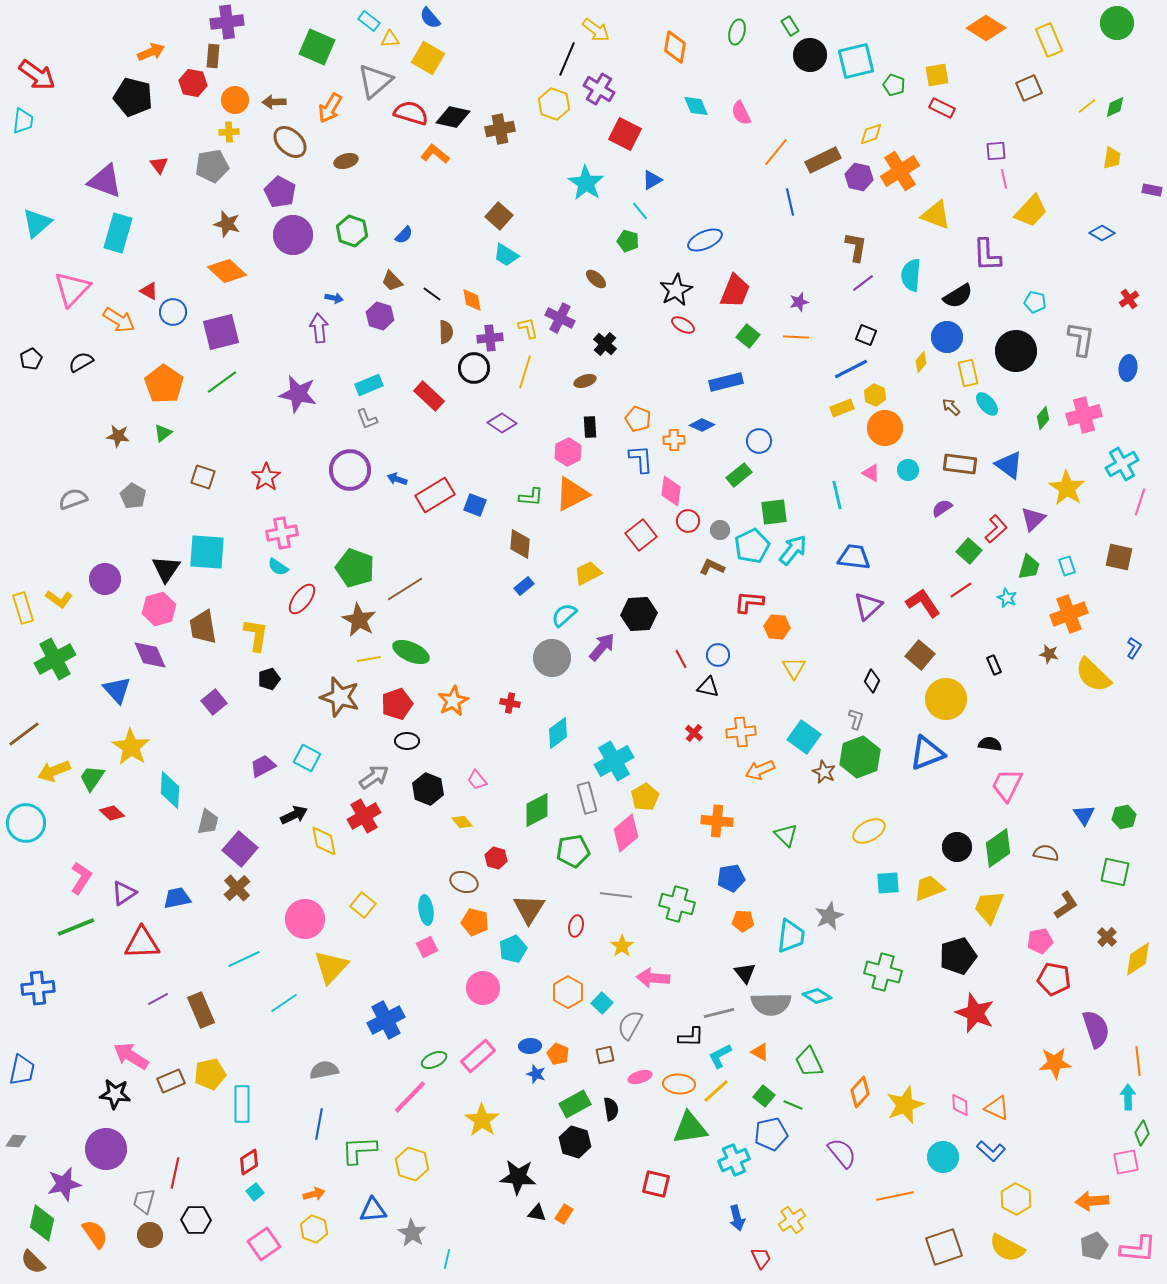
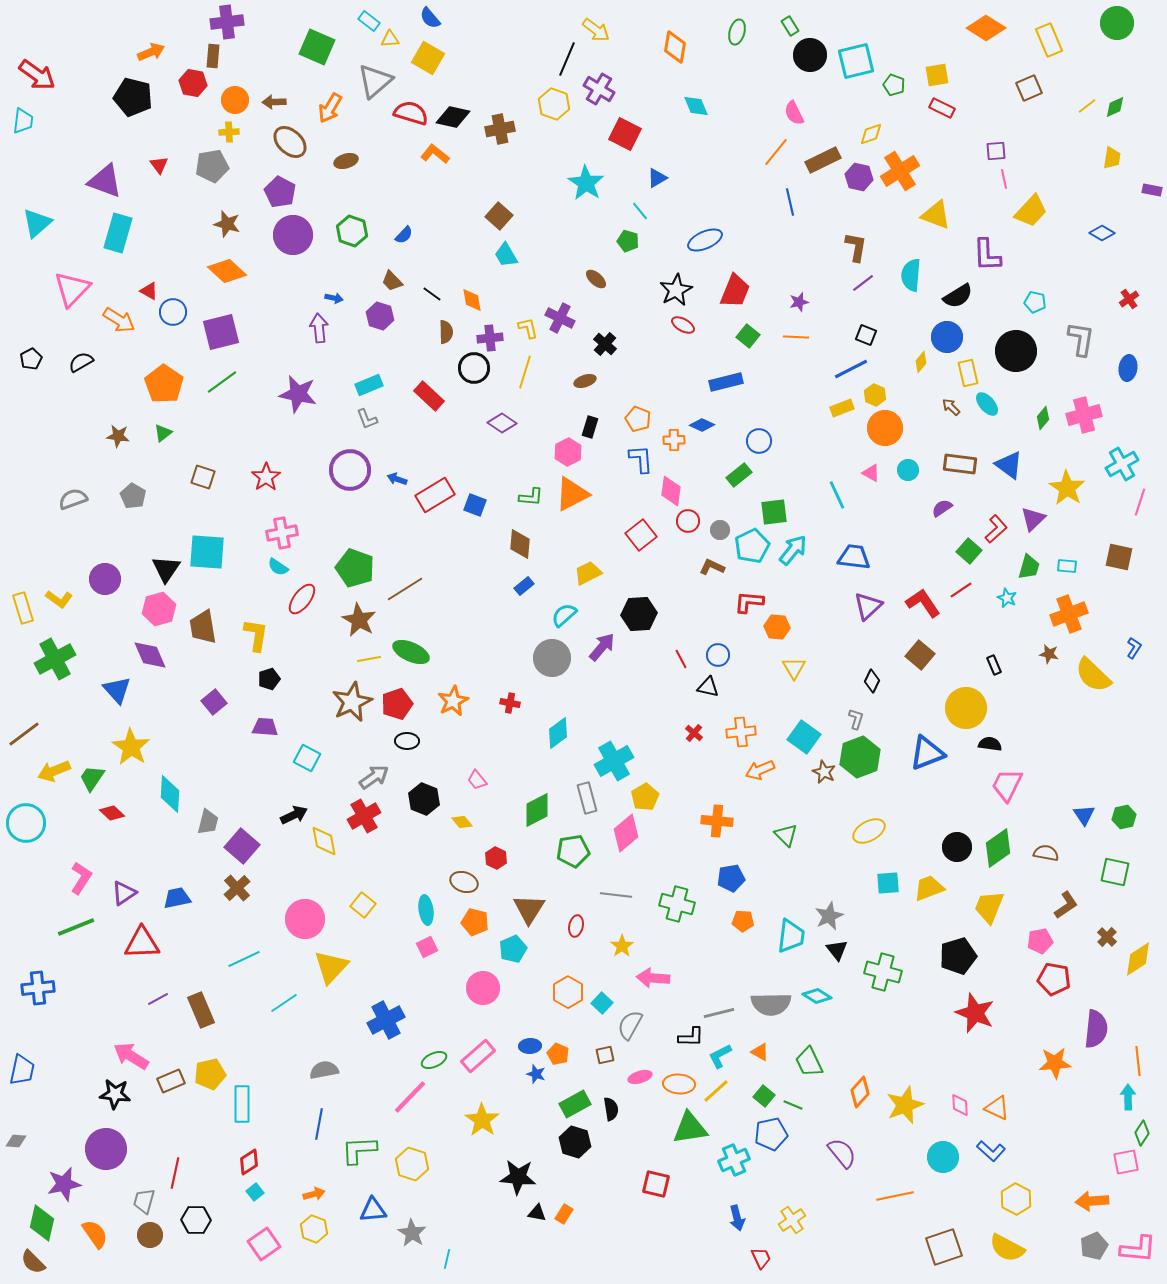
pink semicircle at (741, 113): moved 53 px right
blue triangle at (652, 180): moved 5 px right, 2 px up
cyan trapezoid at (506, 255): rotated 28 degrees clockwise
black rectangle at (590, 427): rotated 20 degrees clockwise
cyan line at (837, 495): rotated 12 degrees counterclockwise
cyan rectangle at (1067, 566): rotated 66 degrees counterclockwise
brown star at (340, 697): moved 12 px right, 5 px down; rotated 30 degrees clockwise
yellow circle at (946, 699): moved 20 px right, 9 px down
purple trapezoid at (263, 766): moved 2 px right, 39 px up; rotated 32 degrees clockwise
black hexagon at (428, 789): moved 4 px left, 10 px down
cyan diamond at (170, 790): moved 4 px down
purple square at (240, 849): moved 2 px right, 3 px up
red hexagon at (496, 858): rotated 10 degrees clockwise
black triangle at (745, 973): moved 92 px right, 23 px up
purple semicircle at (1096, 1029): rotated 24 degrees clockwise
